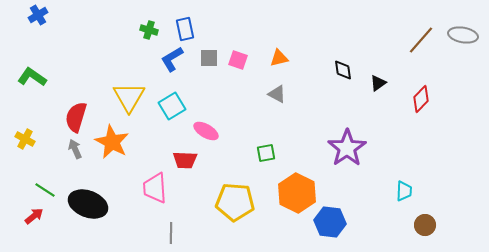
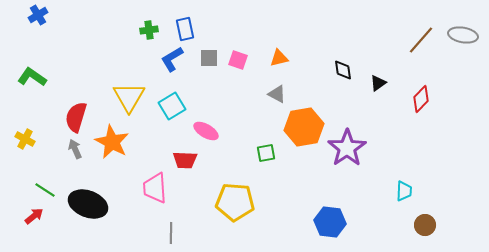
green cross: rotated 24 degrees counterclockwise
orange hexagon: moved 7 px right, 66 px up; rotated 24 degrees clockwise
